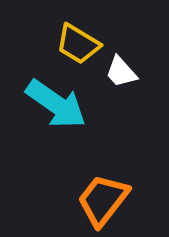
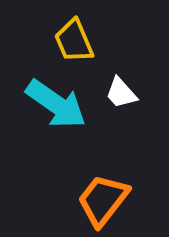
yellow trapezoid: moved 4 px left, 3 px up; rotated 36 degrees clockwise
white trapezoid: moved 21 px down
